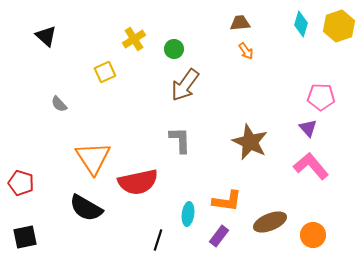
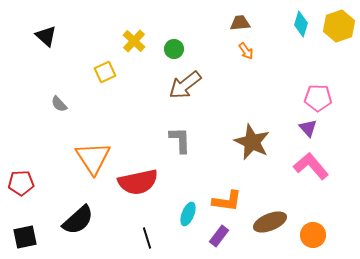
yellow cross: moved 2 px down; rotated 15 degrees counterclockwise
brown arrow: rotated 16 degrees clockwise
pink pentagon: moved 3 px left, 1 px down
brown star: moved 2 px right
red pentagon: rotated 20 degrees counterclockwise
black semicircle: moved 8 px left, 12 px down; rotated 72 degrees counterclockwise
cyan ellipse: rotated 15 degrees clockwise
black line: moved 11 px left, 2 px up; rotated 35 degrees counterclockwise
